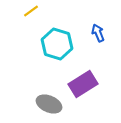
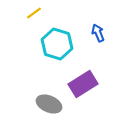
yellow line: moved 3 px right, 2 px down
